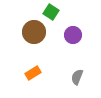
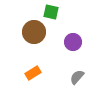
green square: rotated 21 degrees counterclockwise
purple circle: moved 7 px down
gray semicircle: rotated 21 degrees clockwise
